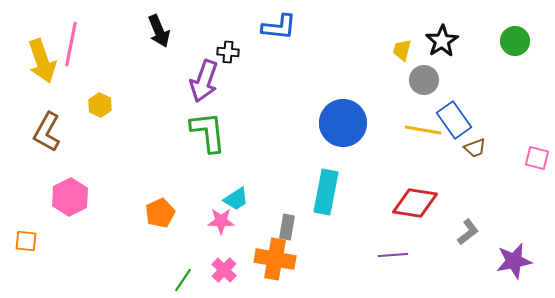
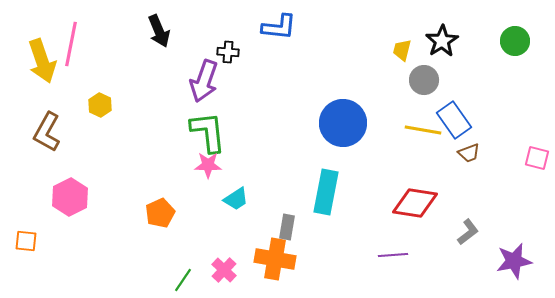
brown trapezoid: moved 6 px left, 5 px down
pink star: moved 13 px left, 56 px up
